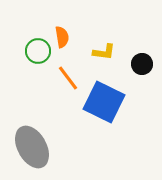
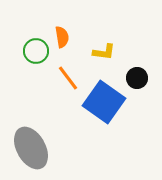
green circle: moved 2 px left
black circle: moved 5 px left, 14 px down
blue square: rotated 9 degrees clockwise
gray ellipse: moved 1 px left, 1 px down
